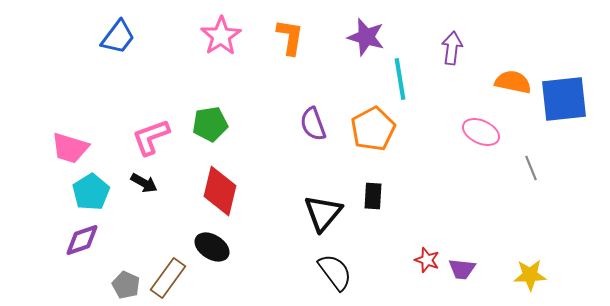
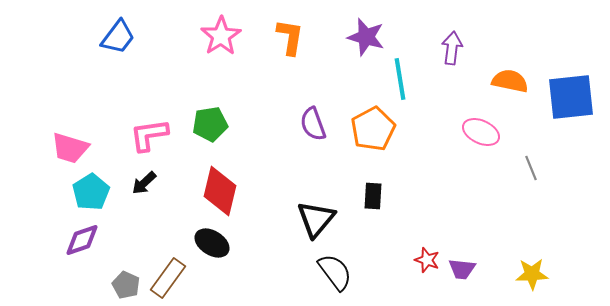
orange semicircle: moved 3 px left, 1 px up
blue square: moved 7 px right, 2 px up
pink L-shape: moved 2 px left, 2 px up; rotated 12 degrees clockwise
black arrow: rotated 108 degrees clockwise
black triangle: moved 7 px left, 6 px down
black ellipse: moved 4 px up
yellow star: moved 2 px right, 1 px up
